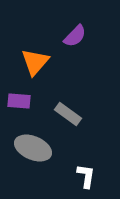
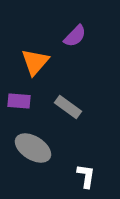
gray rectangle: moved 7 px up
gray ellipse: rotated 9 degrees clockwise
